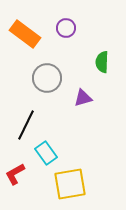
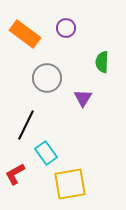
purple triangle: rotated 42 degrees counterclockwise
